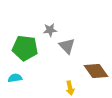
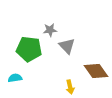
green pentagon: moved 4 px right, 1 px down
yellow arrow: moved 1 px up
